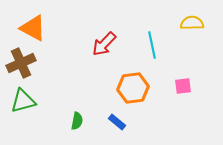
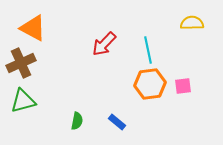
cyan line: moved 4 px left, 5 px down
orange hexagon: moved 17 px right, 4 px up
